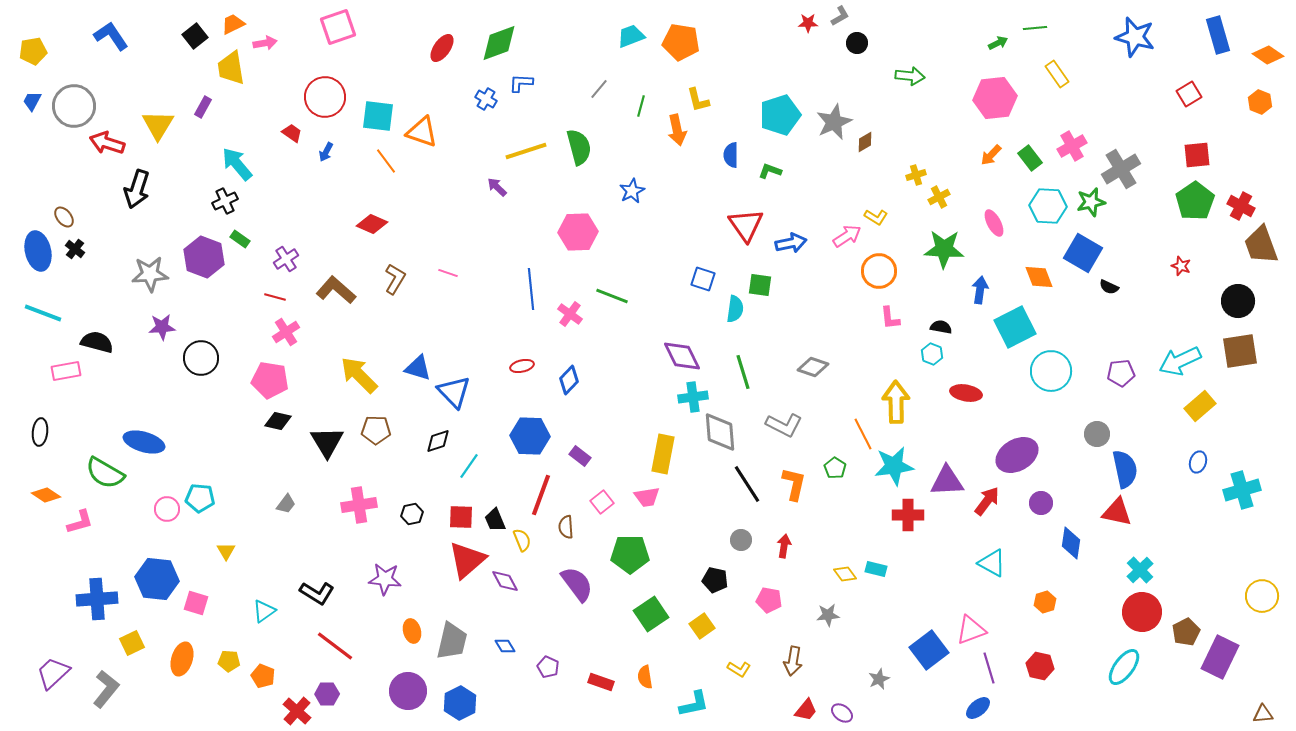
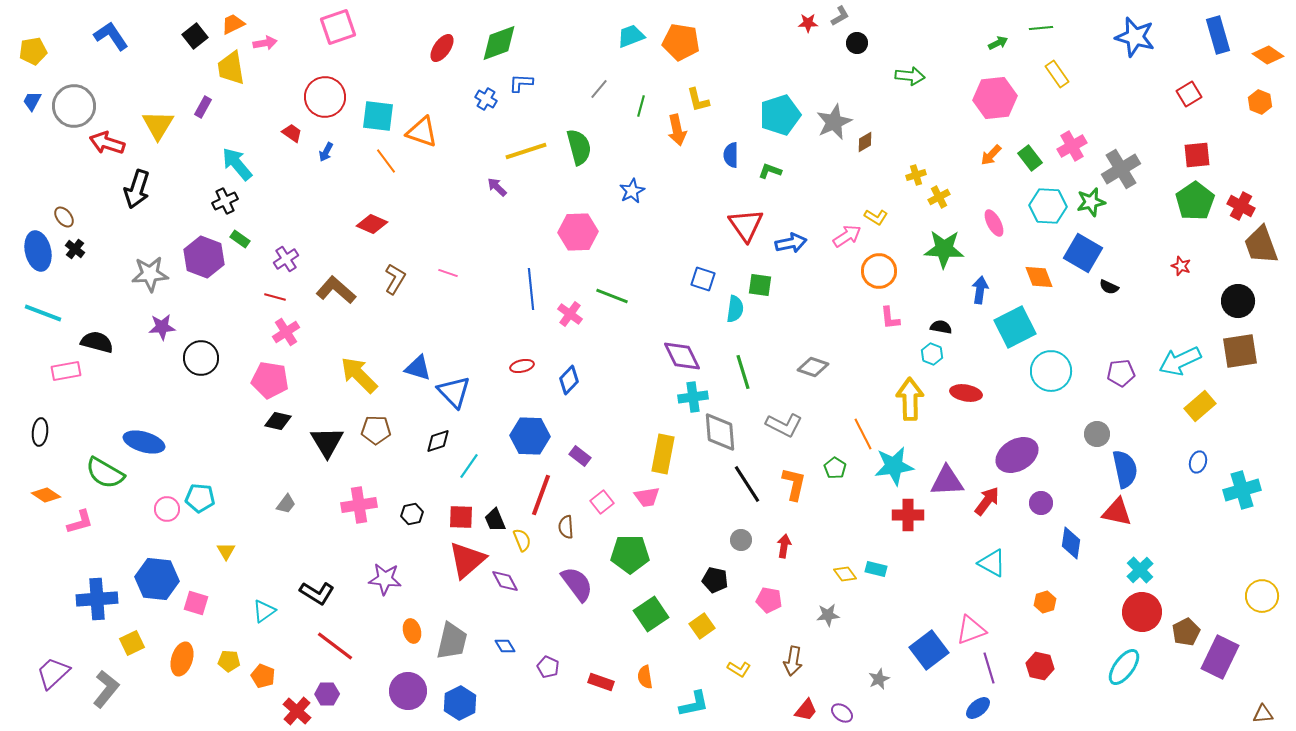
green line at (1035, 28): moved 6 px right
yellow arrow at (896, 402): moved 14 px right, 3 px up
